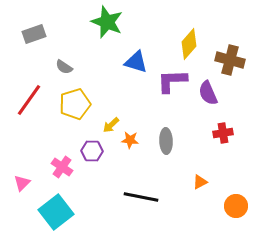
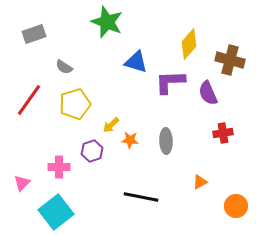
purple L-shape: moved 2 px left, 1 px down
purple hexagon: rotated 20 degrees counterclockwise
pink cross: moved 3 px left; rotated 35 degrees counterclockwise
